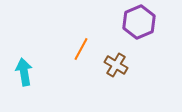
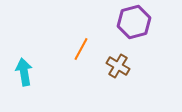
purple hexagon: moved 5 px left; rotated 8 degrees clockwise
brown cross: moved 2 px right, 1 px down
